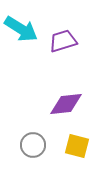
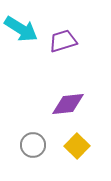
purple diamond: moved 2 px right
yellow square: rotated 30 degrees clockwise
